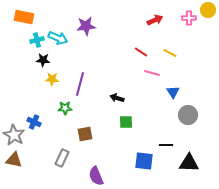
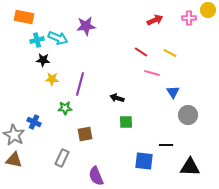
black triangle: moved 1 px right, 4 px down
